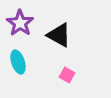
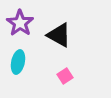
cyan ellipse: rotated 30 degrees clockwise
pink square: moved 2 px left, 1 px down; rotated 28 degrees clockwise
